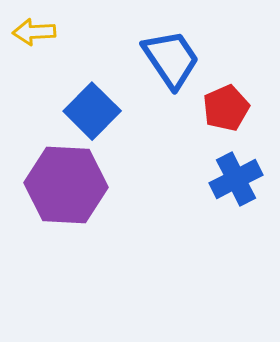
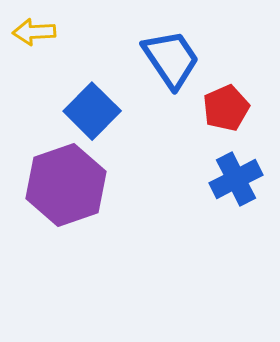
purple hexagon: rotated 22 degrees counterclockwise
